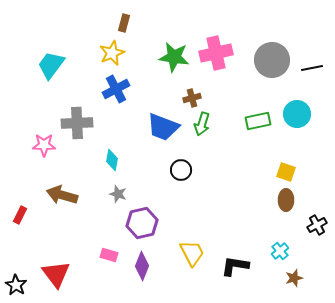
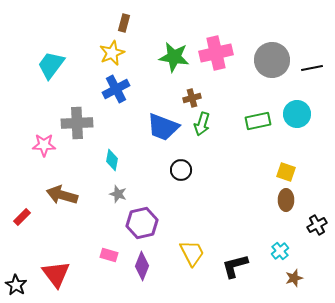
red rectangle: moved 2 px right, 2 px down; rotated 18 degrees clockwise
black L-shape: rotated 24 degrees counterclockwise
